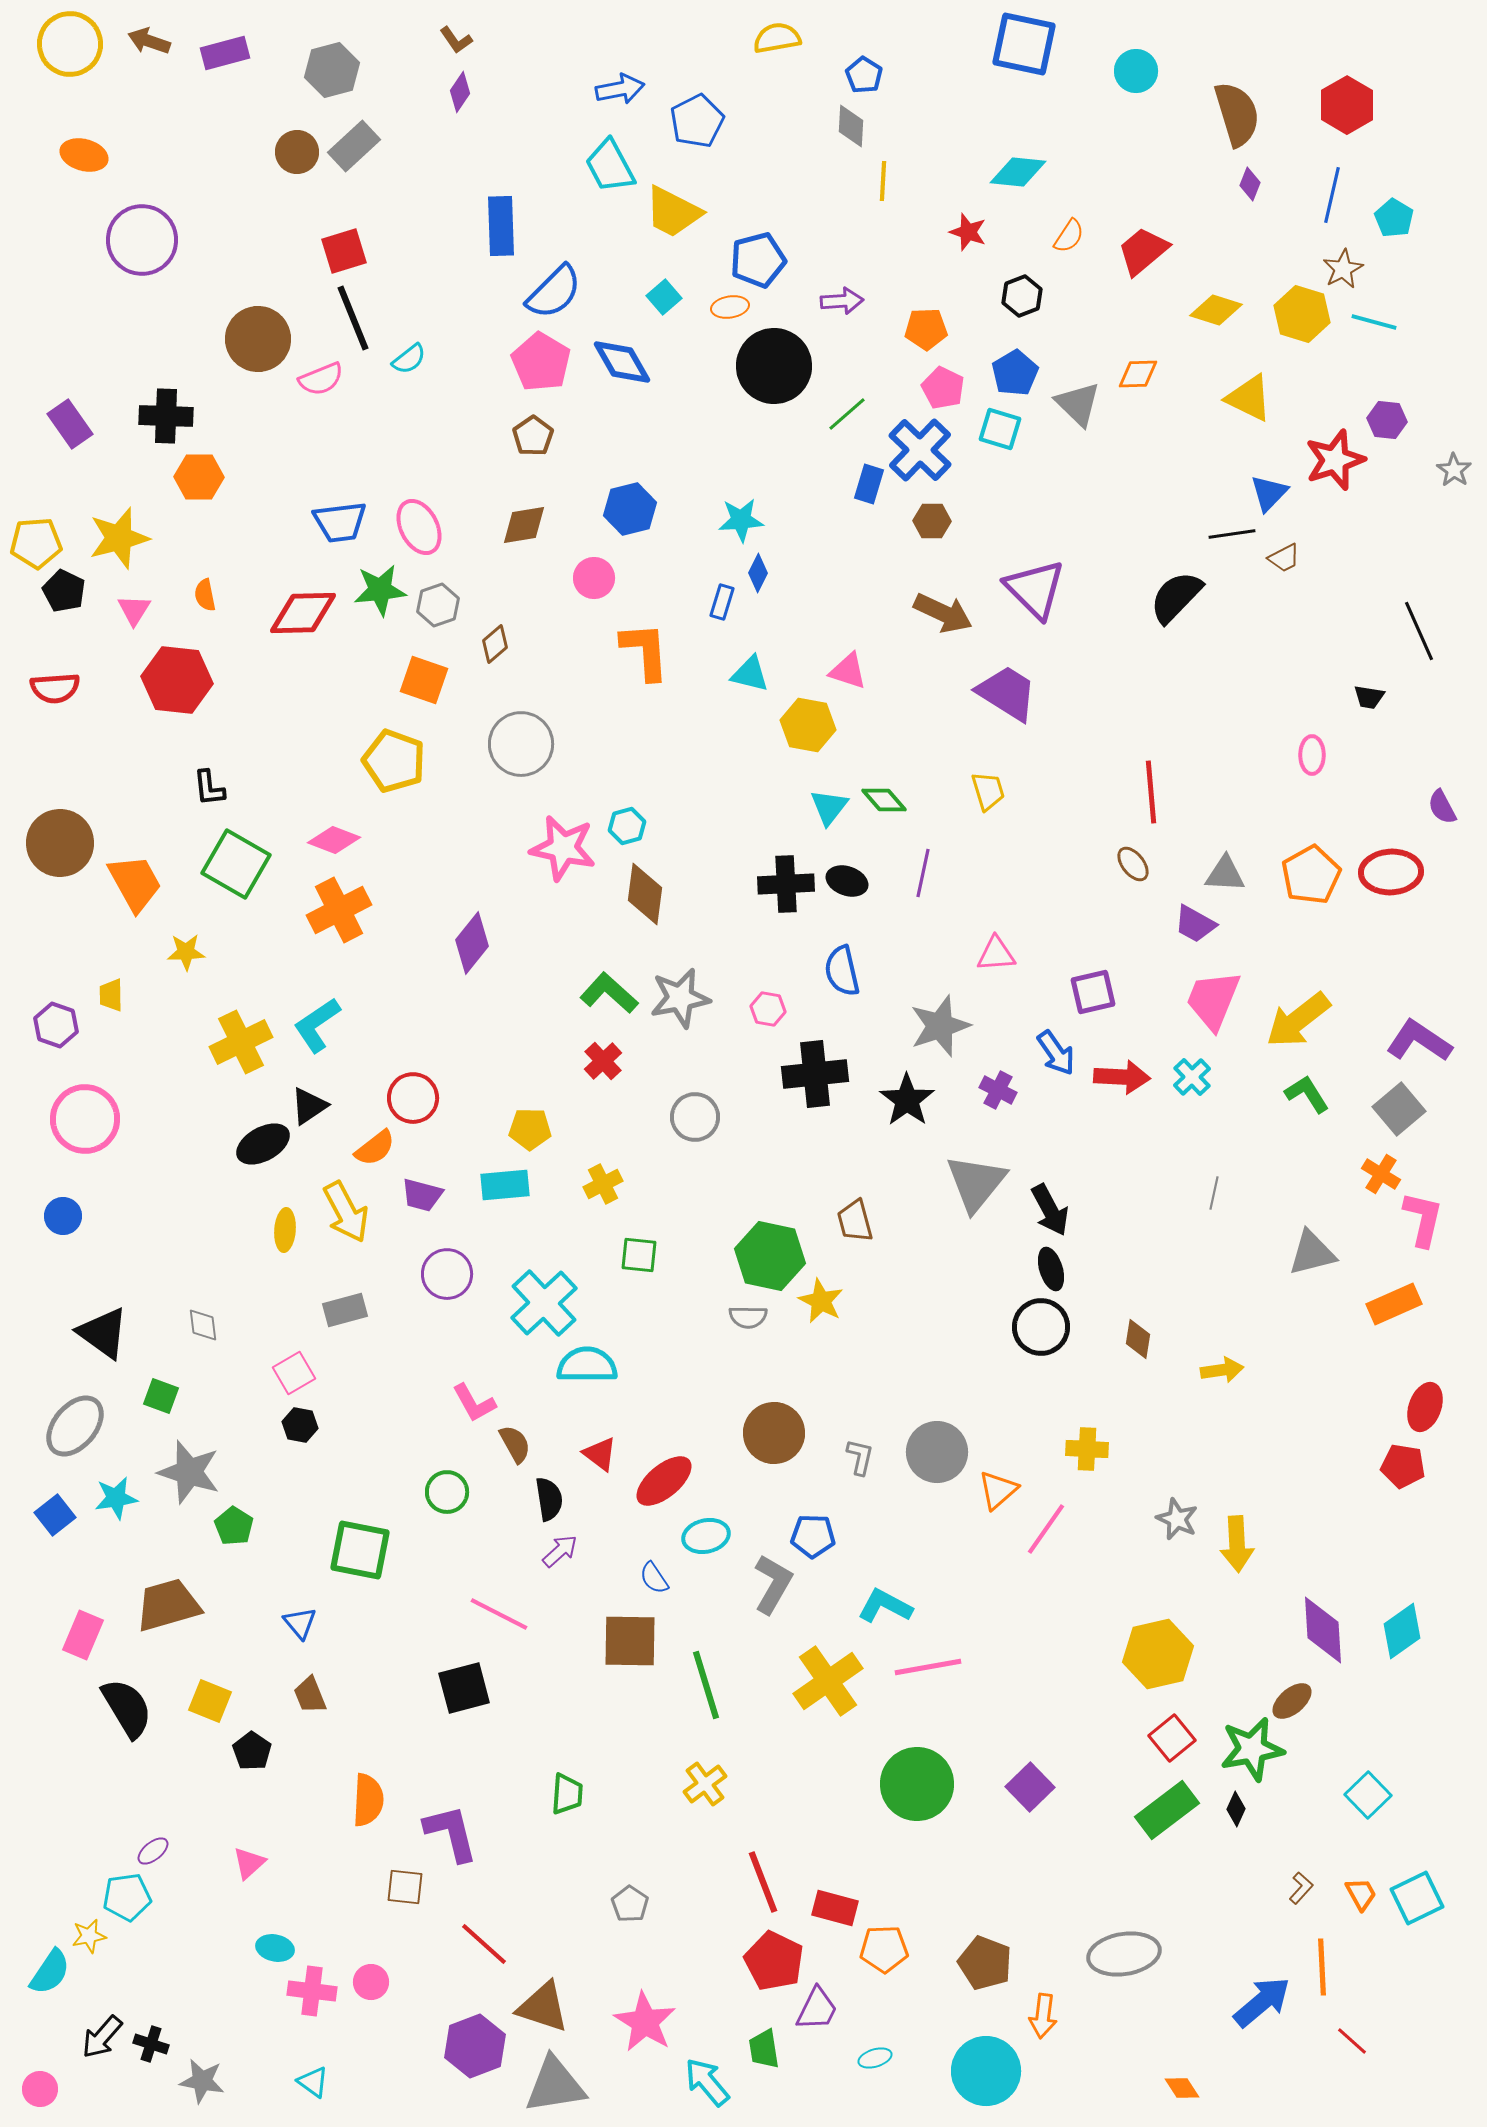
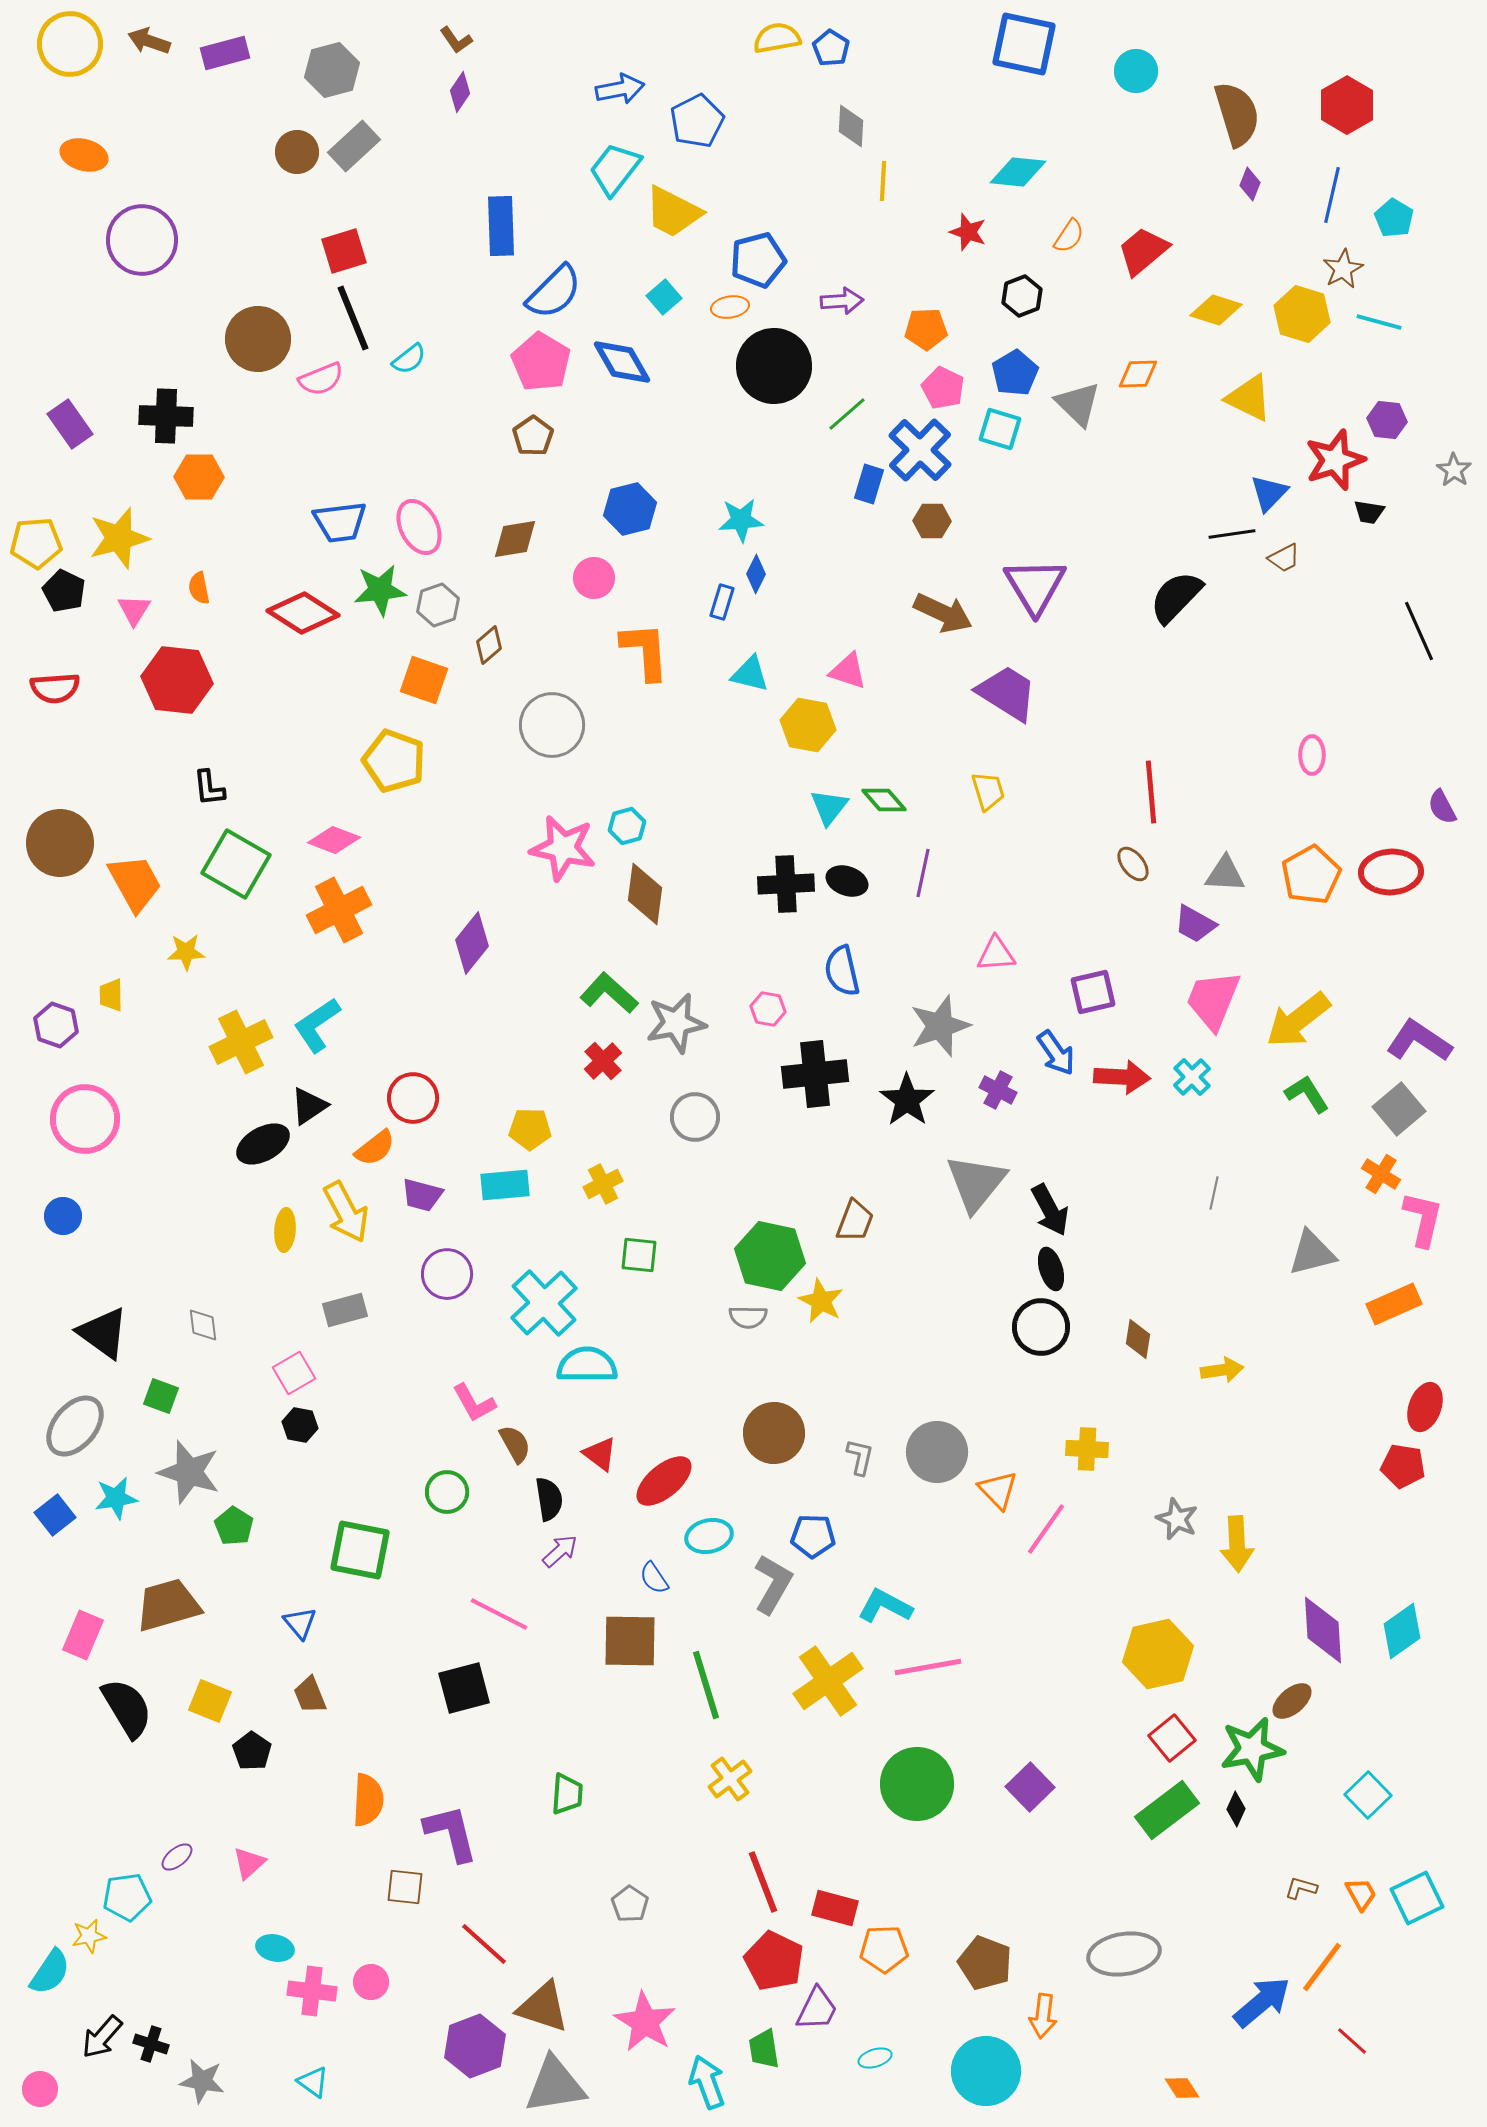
blue pentagon at (864, 75): moved 33 px left, 27 px up
cyan trapezoid at (610, 166): moved 5 px right, 3 px down; rotated 66 degrees clockwise
cyan line at (1374, 322): moved 5 px right
brown diamond at (524, 525): moved 9 px left, 14 px down
blue diamond at (758, 573): moved 2 px left, 1 px down
purple triangle at (1035, 589): moved 3 px up; rotated 14 degrees clockwise
orange semicircle at (205, 595): moved 6 px left, 7 px up
red diamond at (303, 613): rotated 34 degrees clockwise
brown diamond at (495, 644): moved 6 px left, 1 px down
black trapezoid at (1369, 697): moved 185 px up
gray circle at (521, 744): moved 31 px right, 19 px up
gray star at (680, 998): moved 4 px left, 25 px down
brown trapezoid at (855, 1221): rotated 144 degrees counterclockwise
orange triangle at (998, 1490): rotated 33 degrees counterclockwise
cyan ellipse at (706, 1536): moved 3 px right
yellow cross at (705, 1784): moved 25 px right, 5 px up
purple ellipse at (153, 1851): moved 24 px right, 6 px down
brown L-shape at (1301, 1888): rotated 116 degrees counterclockwise
orange line at (1322, 1967): rotated 40 degrees clockwise
cyan arrow at (707, 2082): rotated 20 degrees clockwise
